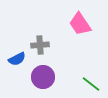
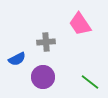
gray cross: moved 6 px right, 3 px up
green line: moved 1 px left, 2 px up
